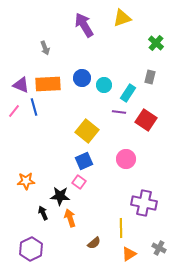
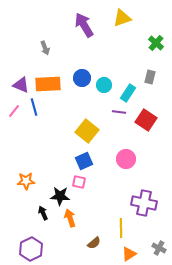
pink square: rotated 24 degrees counterclockwise
